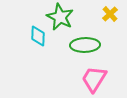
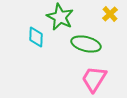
cyan diamond: moved 2 px left, 1 px down
green ellipse: moved 1 px right, 1 px up; rotated 16 degrees clockwise
